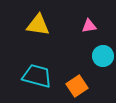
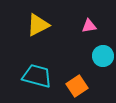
yellow triangle: rotated 35 degrees counterclockwise
